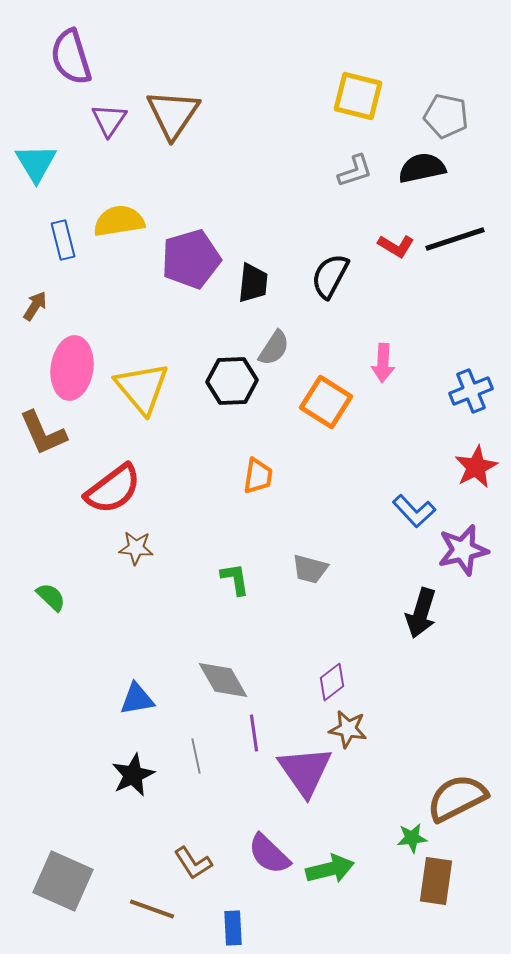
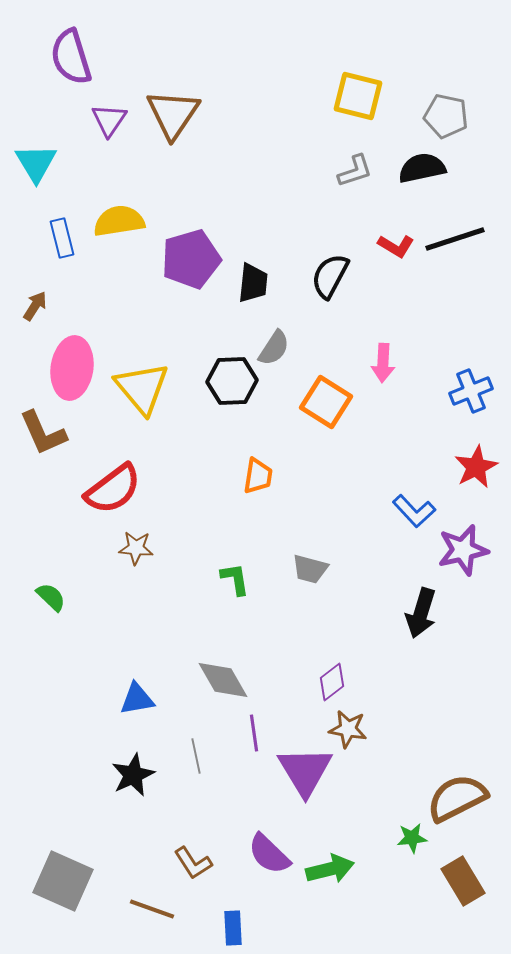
blue rectangle at (63, 240): moved 1 px left, 2 px up
purple triangle at (305, 771): rotated 4 degrees clockwise
brown rectangle at (436, 881): moved 27 px right; rotated 39 degrees counterclockwise
